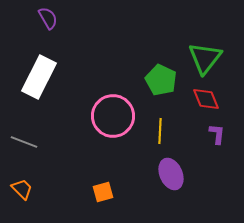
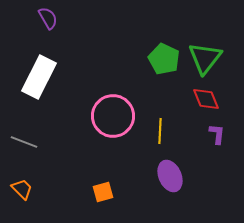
green pentagon: moved 3 px right, 21 px up
purple ellipse: moved 1 px left, 2 px down
